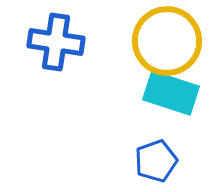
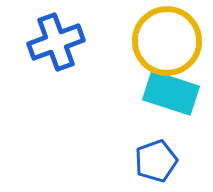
blue cross: rotated 28 degrees counterclockwise
